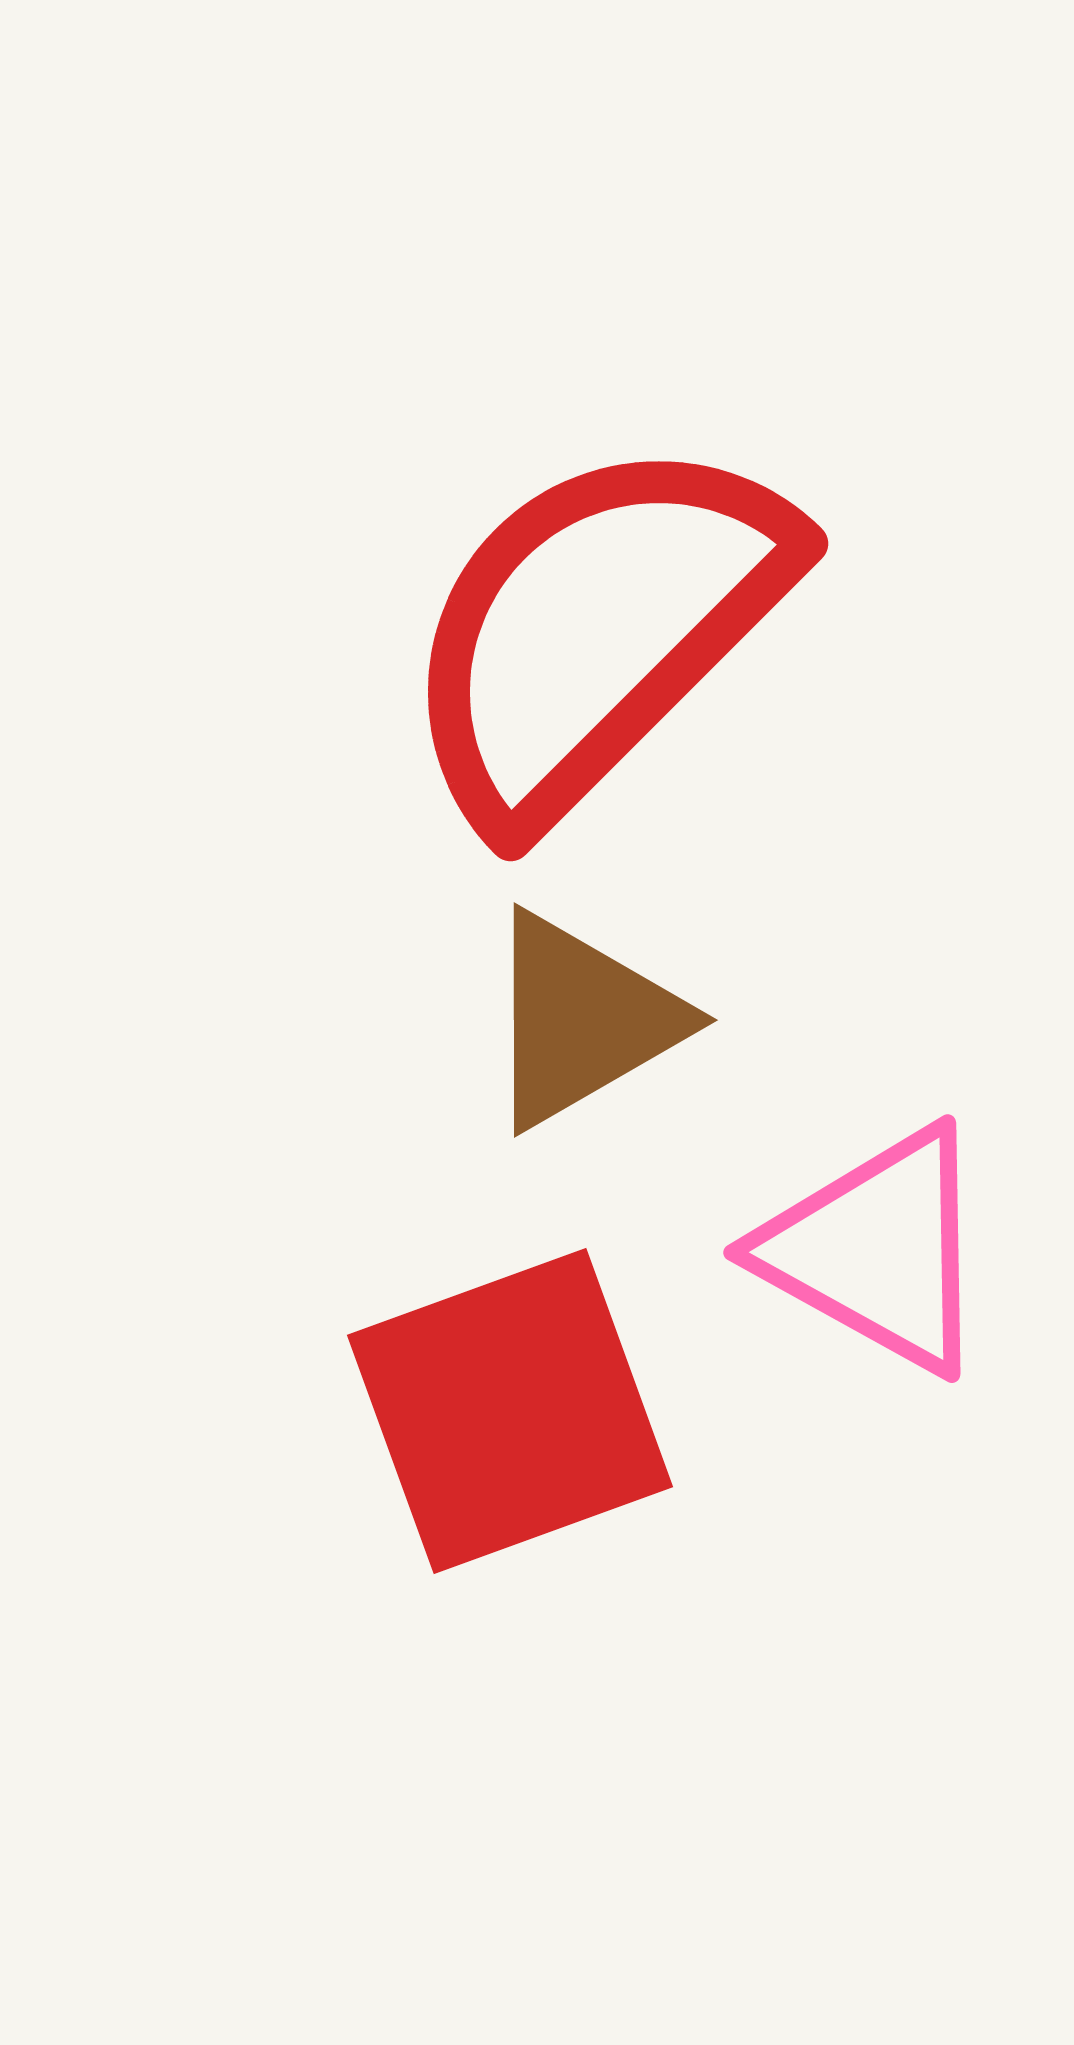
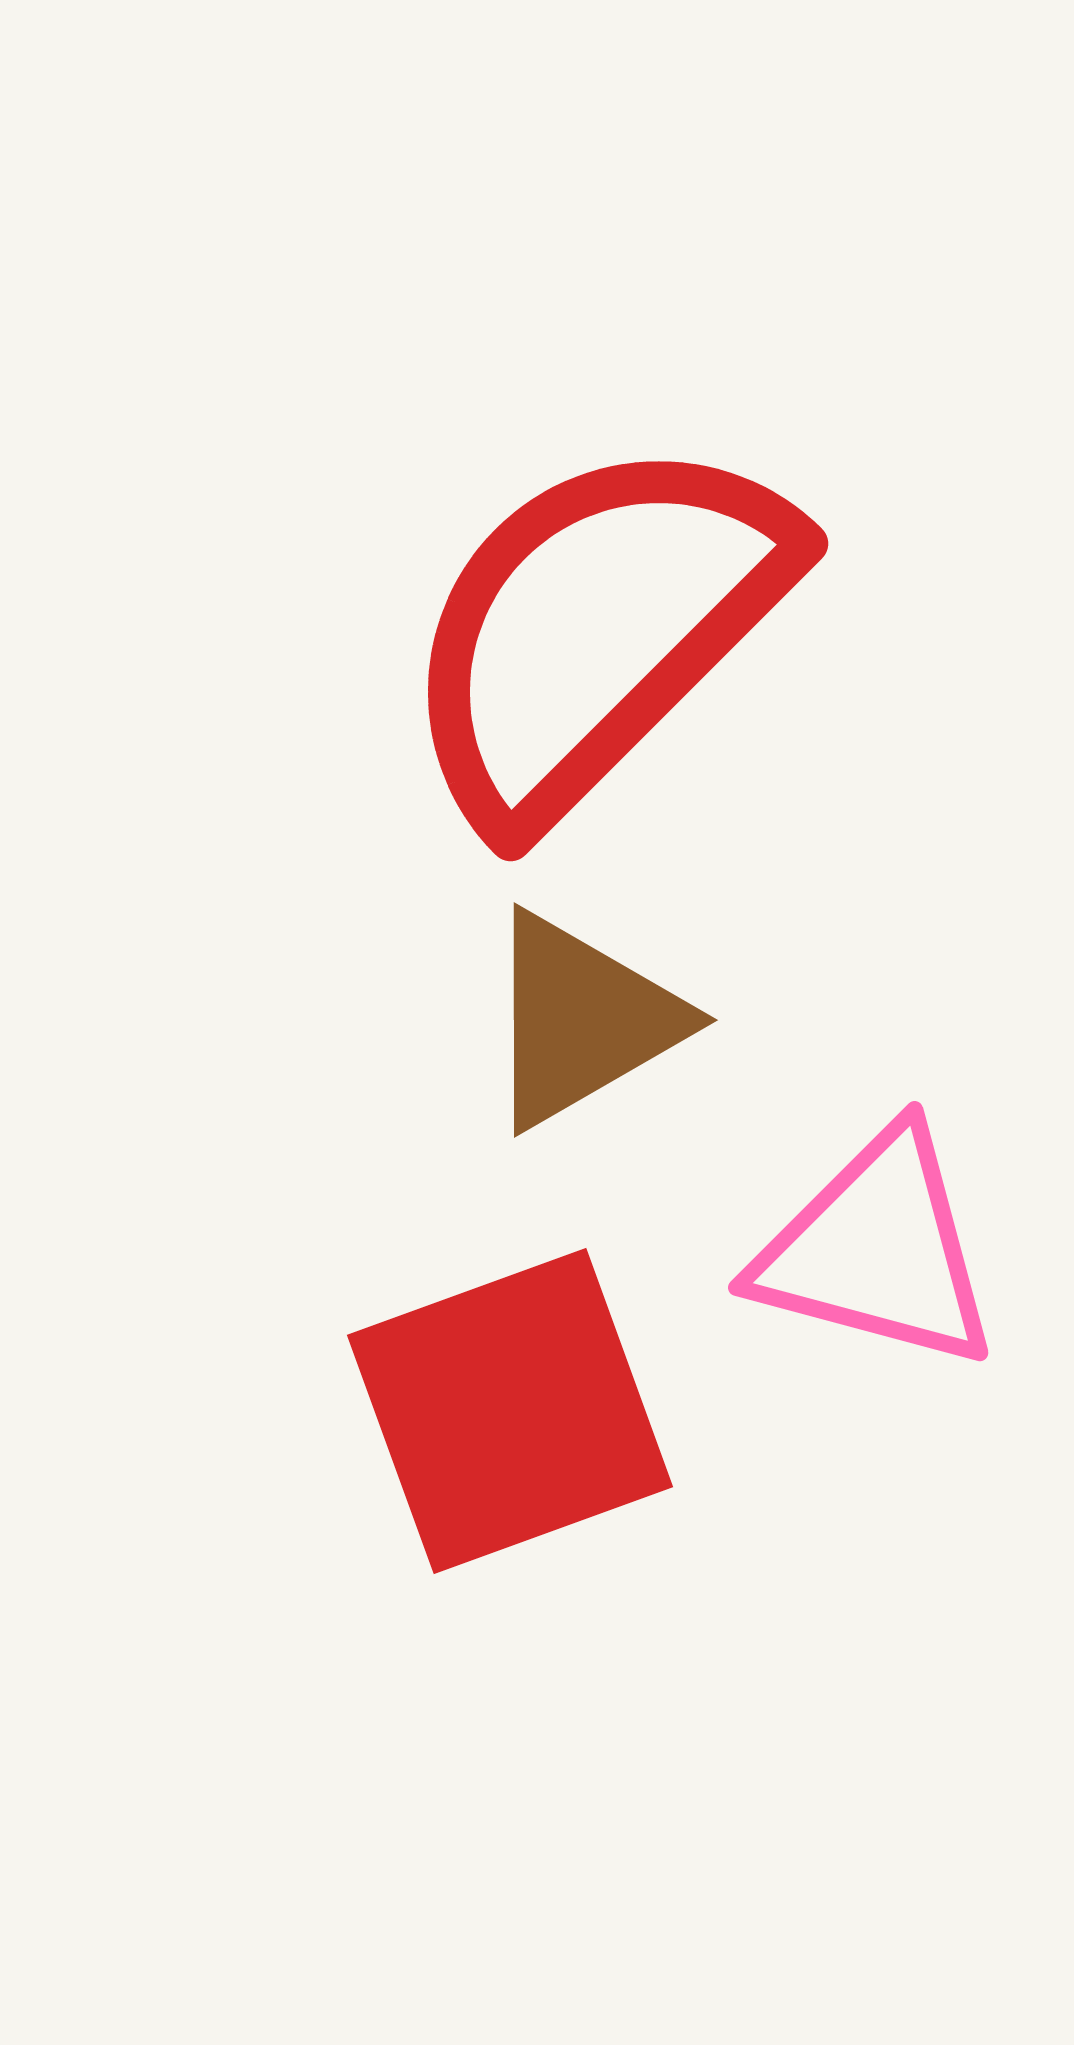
pink triangle: rotated 14 degrees counterclockwise
